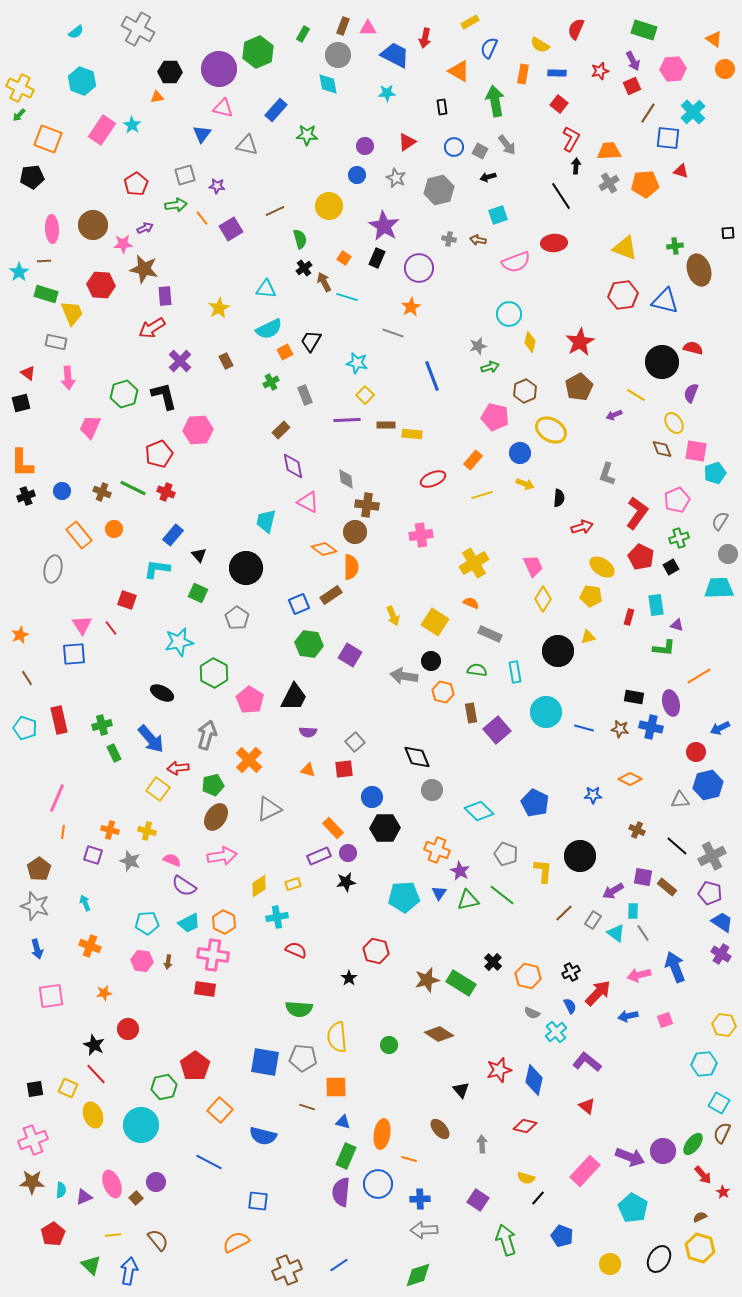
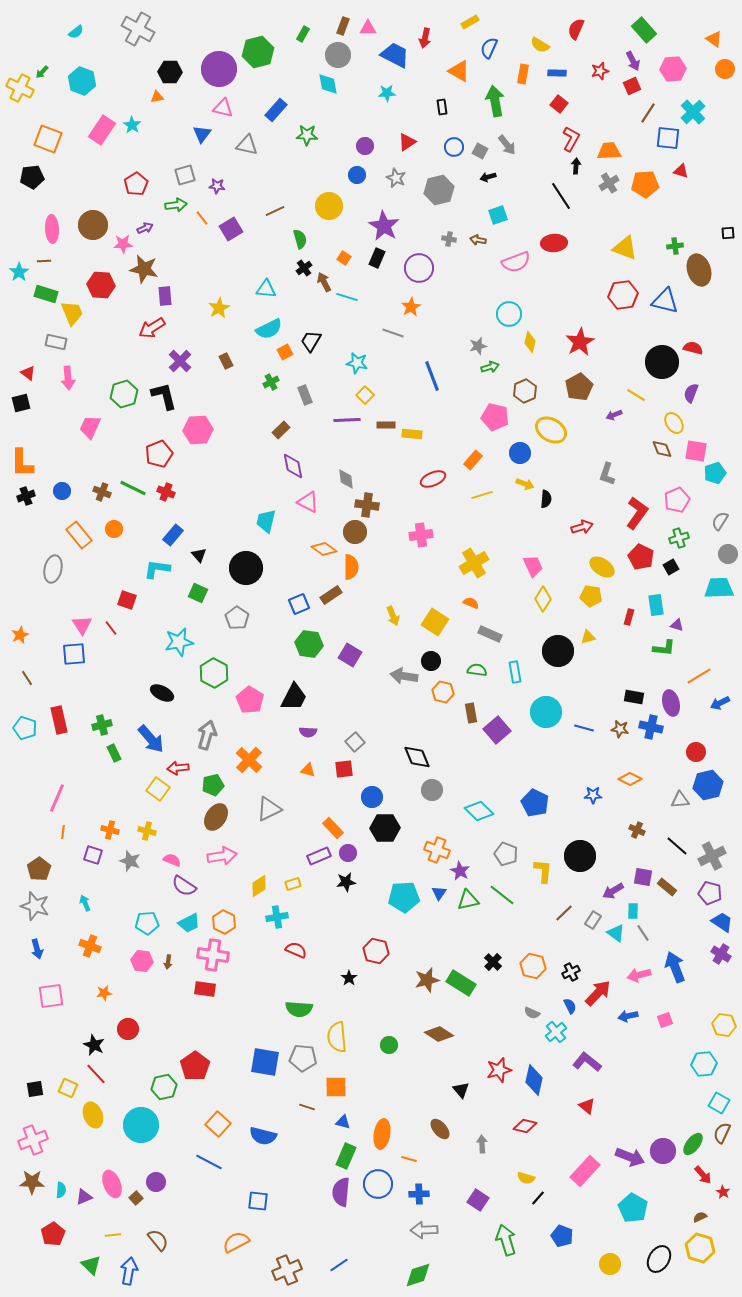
green rectangle at (644, 30): rotated 30 degrees clockwise
green hexagon at (258, 52): rotated 8 degrees clockwise
green arrow at (19, 115): moved 23 px right, 43 px up
black semicircle at (559, 498): moved 13 px left, 1 px down
blue arrow at (720, 728): moved 25 px up
orange hexagon at (528, 976): moved 5 px right, 10 px up
orange square at (220, 1110): moved 2 px left, 14 px down
blue cross at (420, 1199): moved 1 px left, 5 px up
